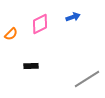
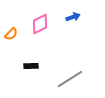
gray line: moved 17 px left
